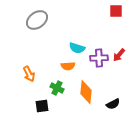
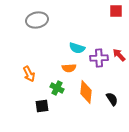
gray ellipse: rotated 25 degrees clockwise
red arrow: rotated 96 degrees clockwise
orange semicircle: moved 1 px right, 2 px down
black semicircle: moved 1 px left, 5 px up; rotated 96 degrees counterclockwise
